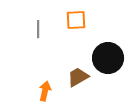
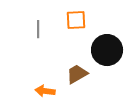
black circle: moved 1 px left, 8 px up
brown trapezoid: moved 1 px left, 3 px up
orange arrow: rotated 96 degrees counterclockwise
